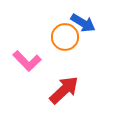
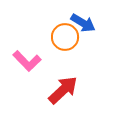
red arrow: moved 1 px left
